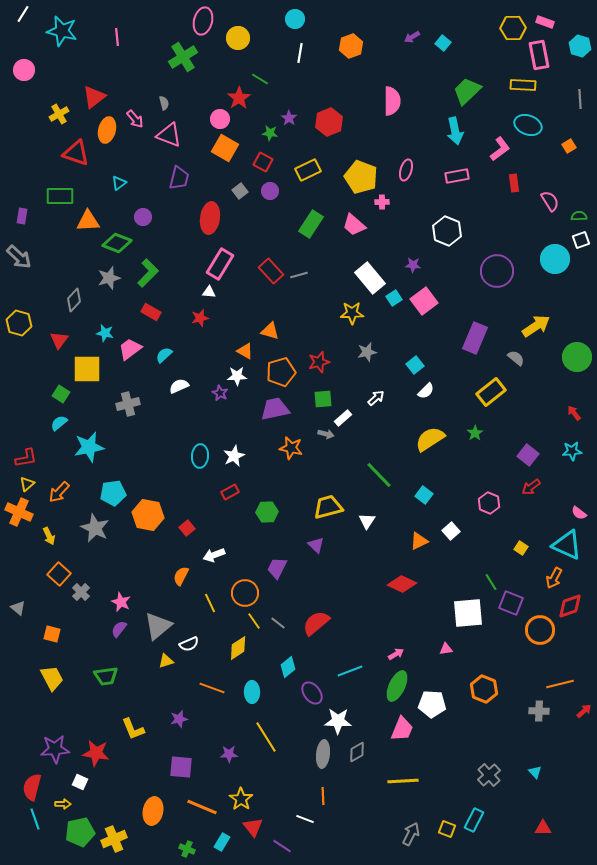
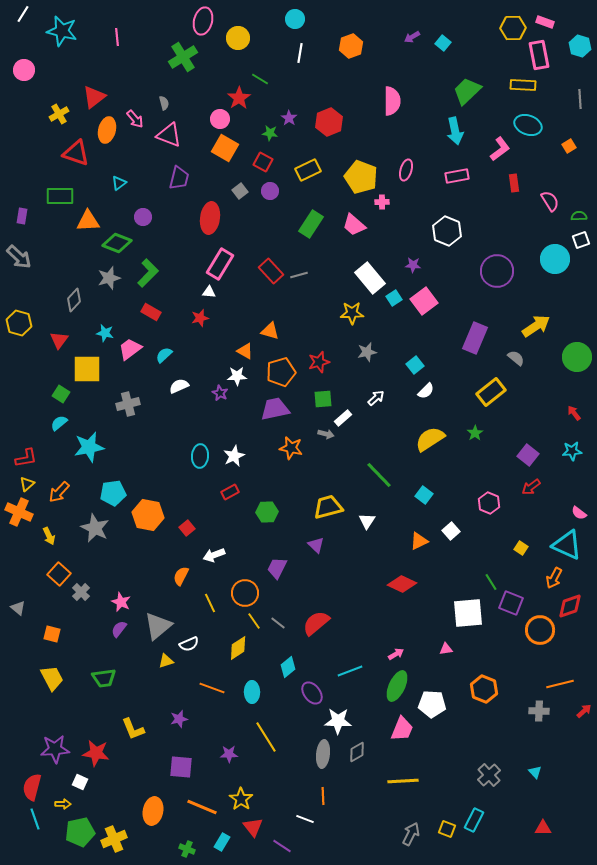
green trapezoid at (106, 676): moved 2 px left, 2 px down
